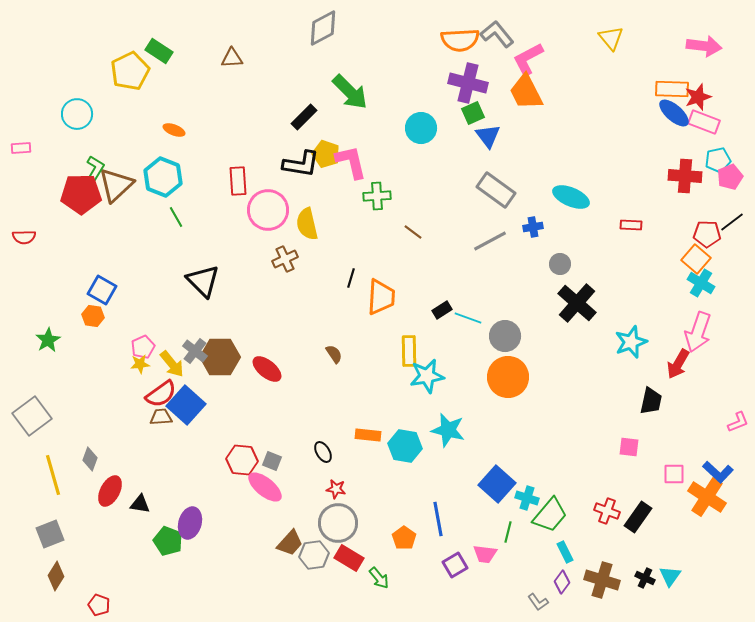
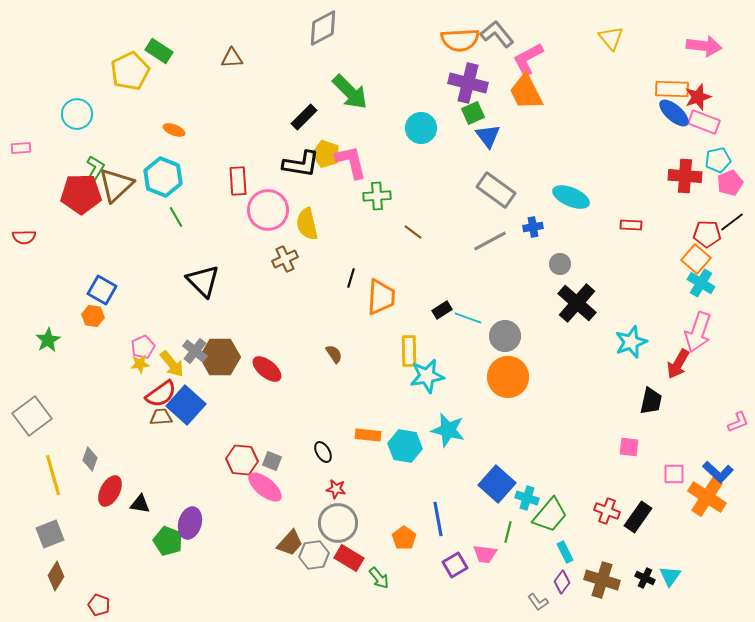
pink pentagon at (730, 177): moved 6 px down
